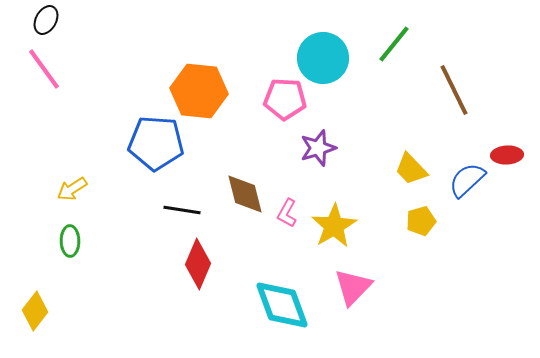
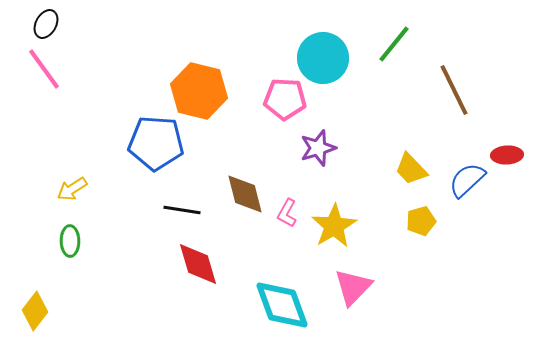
black ellipse: moved 4 px down
orange hexagon: rotated 8 degrees clockwise
red diamond: rotated 39 degrees counterclockwise
